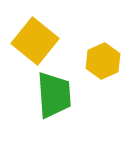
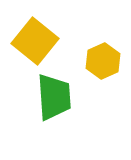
green trapezoid: moved 2 px down
